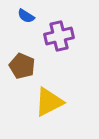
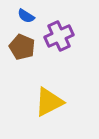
purple cross: rotated 12 degrees counterclockwise
brown pentagon: moved 19 px up
